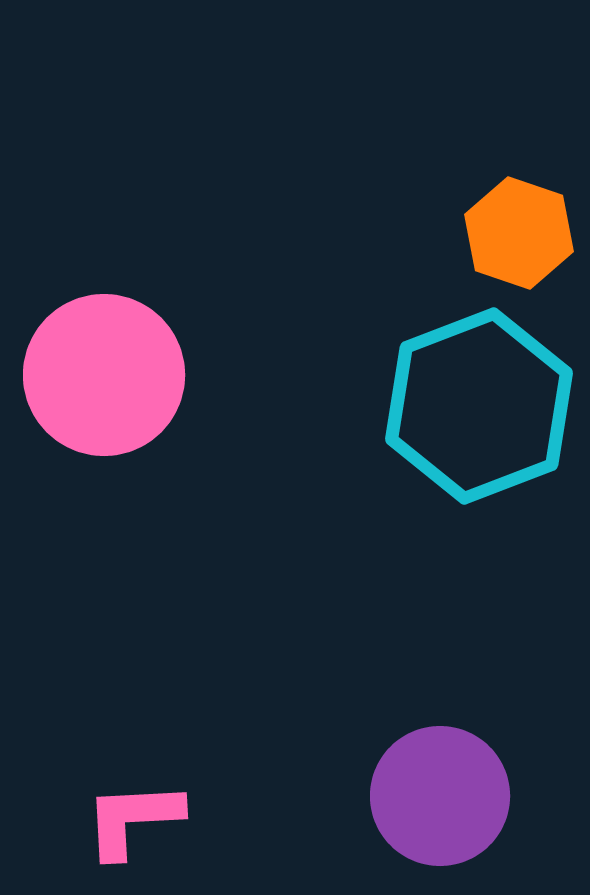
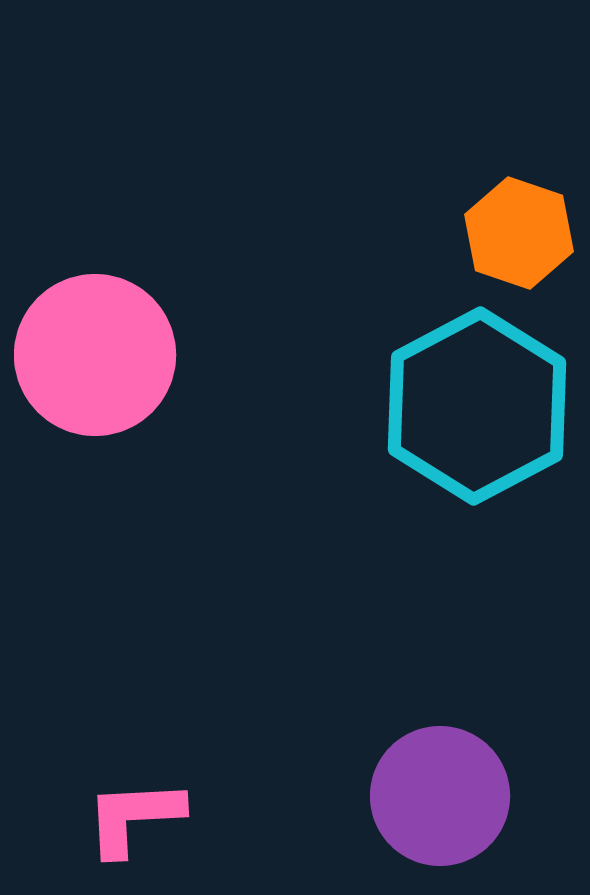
pink circle: moved 9 px left, 20 px up
cyan hexagon: moved 2 px left; rotated 7 degrees counterclockwise
pink L-shape: moved 1 px right, 2 px up
